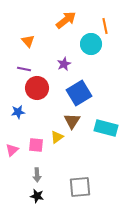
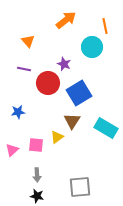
cyan circle: moved 1 px right, 3 px down
purple star: rotated 24 degrees counterclockwise
red circle: moved 11 px right, 5 px up
cyan rectangle: rotated 15 degrees clockwise
